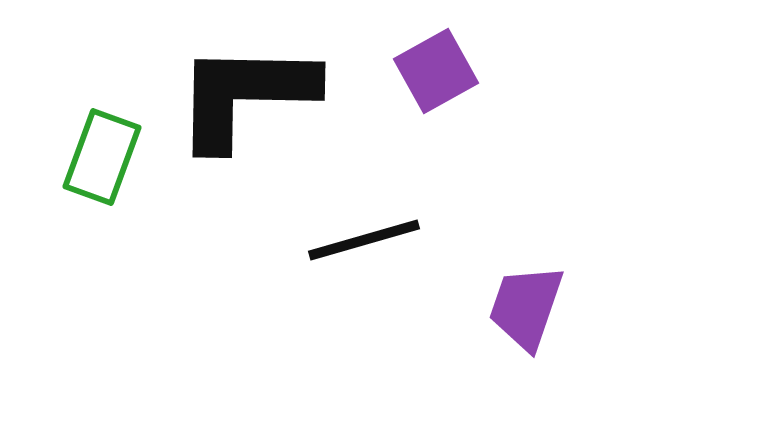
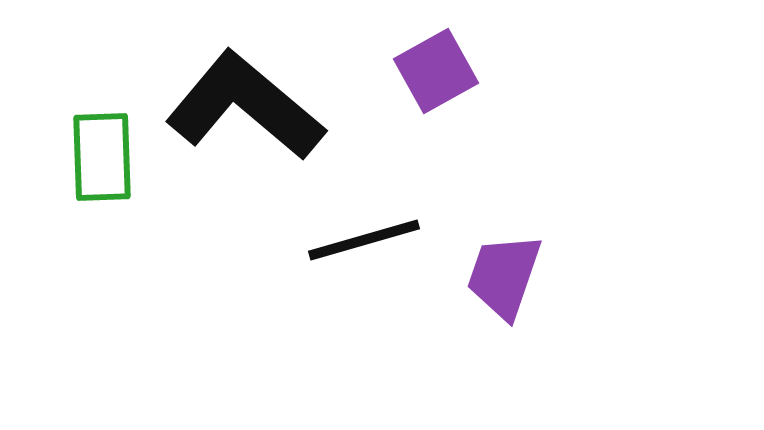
black L-shape: moved 11 px down; rotated 39 degrees clockwise
green rectangle: rotated 22 degrees counterclockwise
purple trapezoid: moved 22 px left, 31 px up
